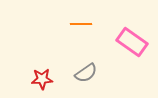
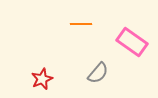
gray semicircle: moved 12 px right; rotated 15 degrees counterclockwise
red star: rotated 20 degrees counterclockwise
